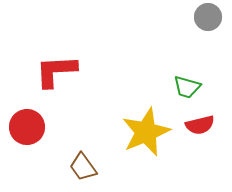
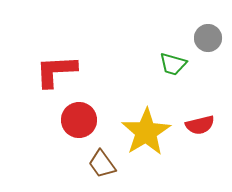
gray circle: moved 21 px down
green trapezoid: moved 14 px left, 23 px up
red circle: moved 52 px right, 7 px up
yellow star: rotated 9 degrees counterclockwise
brown trapezoid: moved 19 px right, 3 px up
